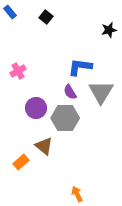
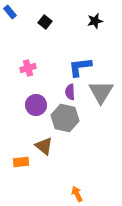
black square: moved 1 px left, 5 px down
black star: moved 14 px left, 9 px up
blue L-shape: rotated 15 degrees counterclockwise
pink cross: moved 10 px right, 3 px up; rotated 14 degrees clockwise
purple semicircle: rotated 28 degrees clockwise
purple circle: moved 3 px up
gray hexagon: rotated 12 degrees clockwise
orange rectangle: rotated 35 degrees clockwise
